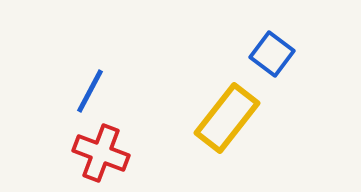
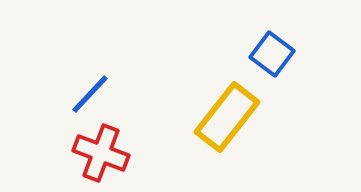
blue line: moved 3 px down; rotated 15 degrees clockwise
yellow rectangle: moved 1 px up
